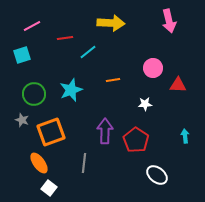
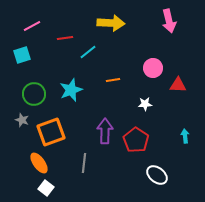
white square: moved 3 px left
